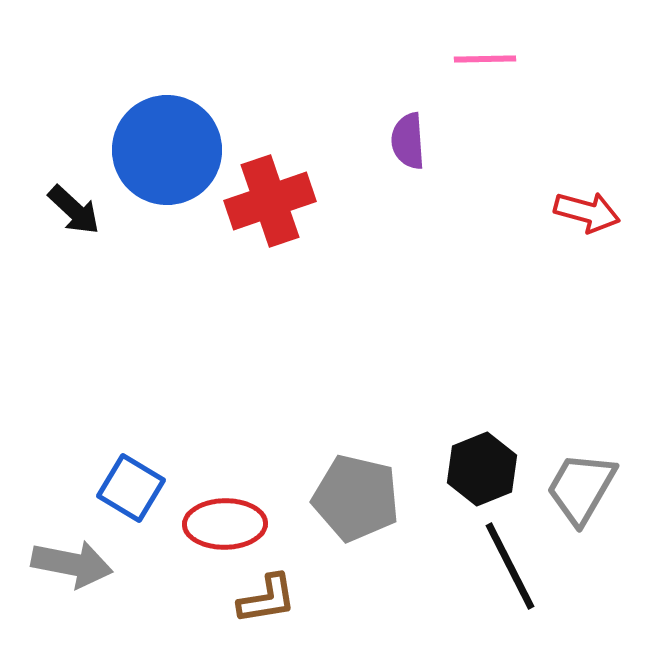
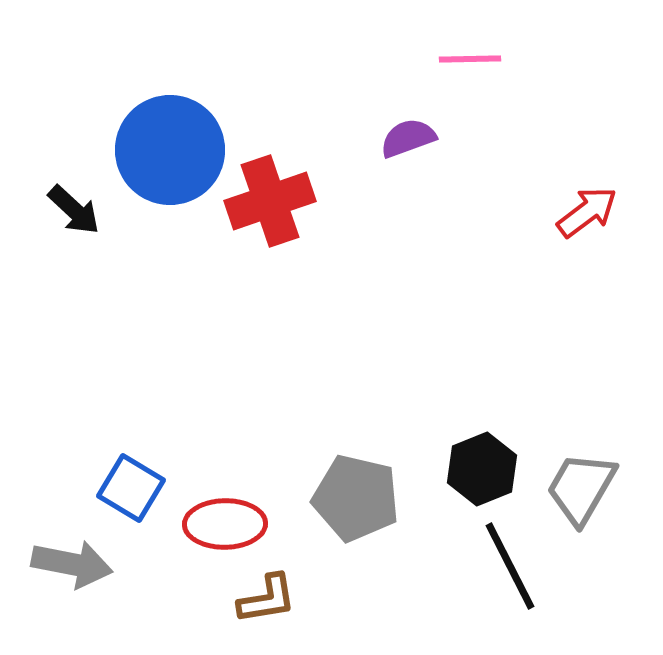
pink line: moved 15 px left
purple semicircle: moved 3 px up; rotated 74 degrees clockwise
blue circle: moved 3 px right
red arrow: rotated 52 degrees counterclockwise
